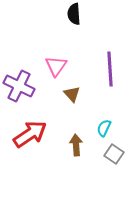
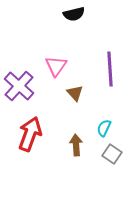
black semicircle: rotated 100 degrees counterclockwise
purple cross: rotated 16 degrees clockwise
brown triangle: moved 3 px right, 1 px up
red arrow: rotated 36 degrees counterclockwise
gray square: moved 2 px left
